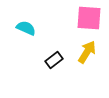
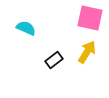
pink square: moved 1 px right; rotated 8 degrees clockwise
